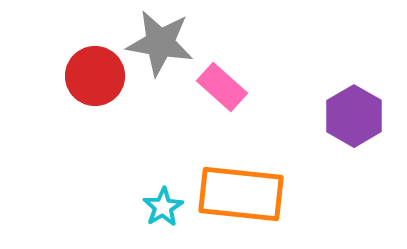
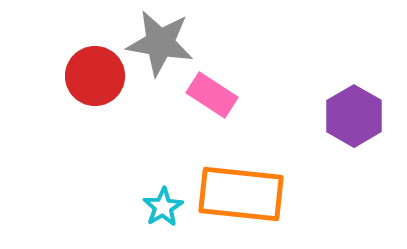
pink rectangle: moved 10 px left, 8 px down; rotated 9 degrees counterclockwise
